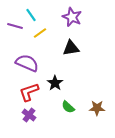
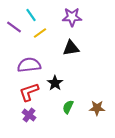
purple star: rotated 24 degrees counterclockwise
purple line: moved 1 px left, 1 px down; rotated 21 degrees clockwise
purple semicircle: moved 2 px right, 2 px down; rotated 30 degrees counterclockwise
green semicircle: rotated 72 degrees clockwise
